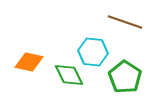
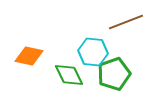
brown line: moved 1 px right; rotated 40 degrees counterclockwise
orange diamond: moved 6 px up
green pentagon: moved 11 px left, 3 px up; rotated 20 degrees clockwise
